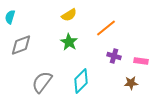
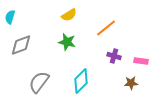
green star: moved 2 px left; rotated 18 degrees counterclockwise
gray semicircle: moved 3 px left
